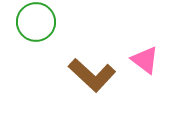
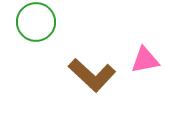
pink triangle: rotated 48 degrees counterclockwise
